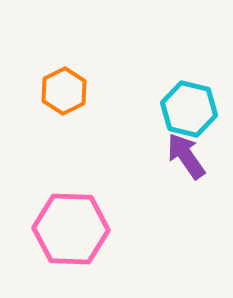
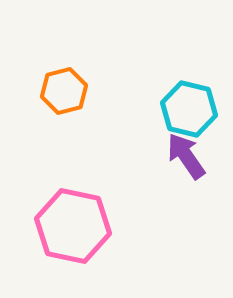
orange hexagon: rotated 12 degrees clockwise
pink hexagon: moved 2 px right, 3 px up; rotated 10 degrees clockwise
